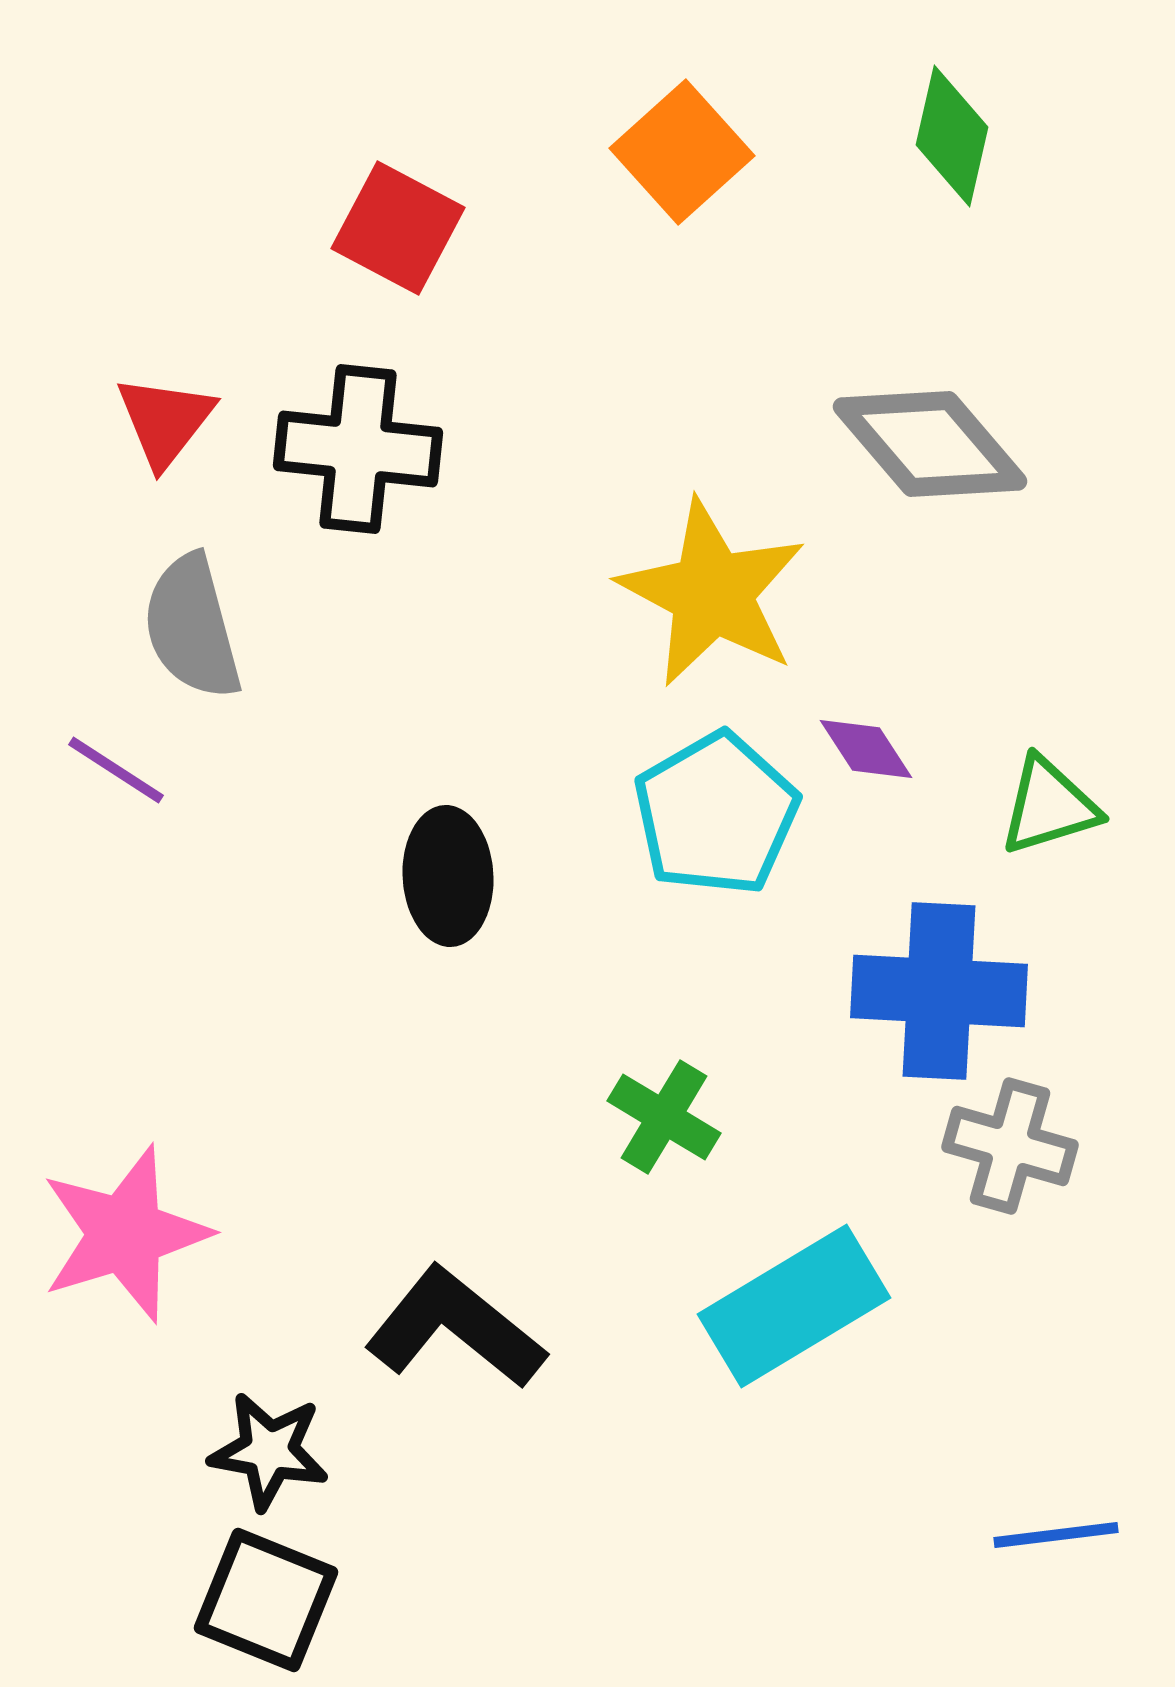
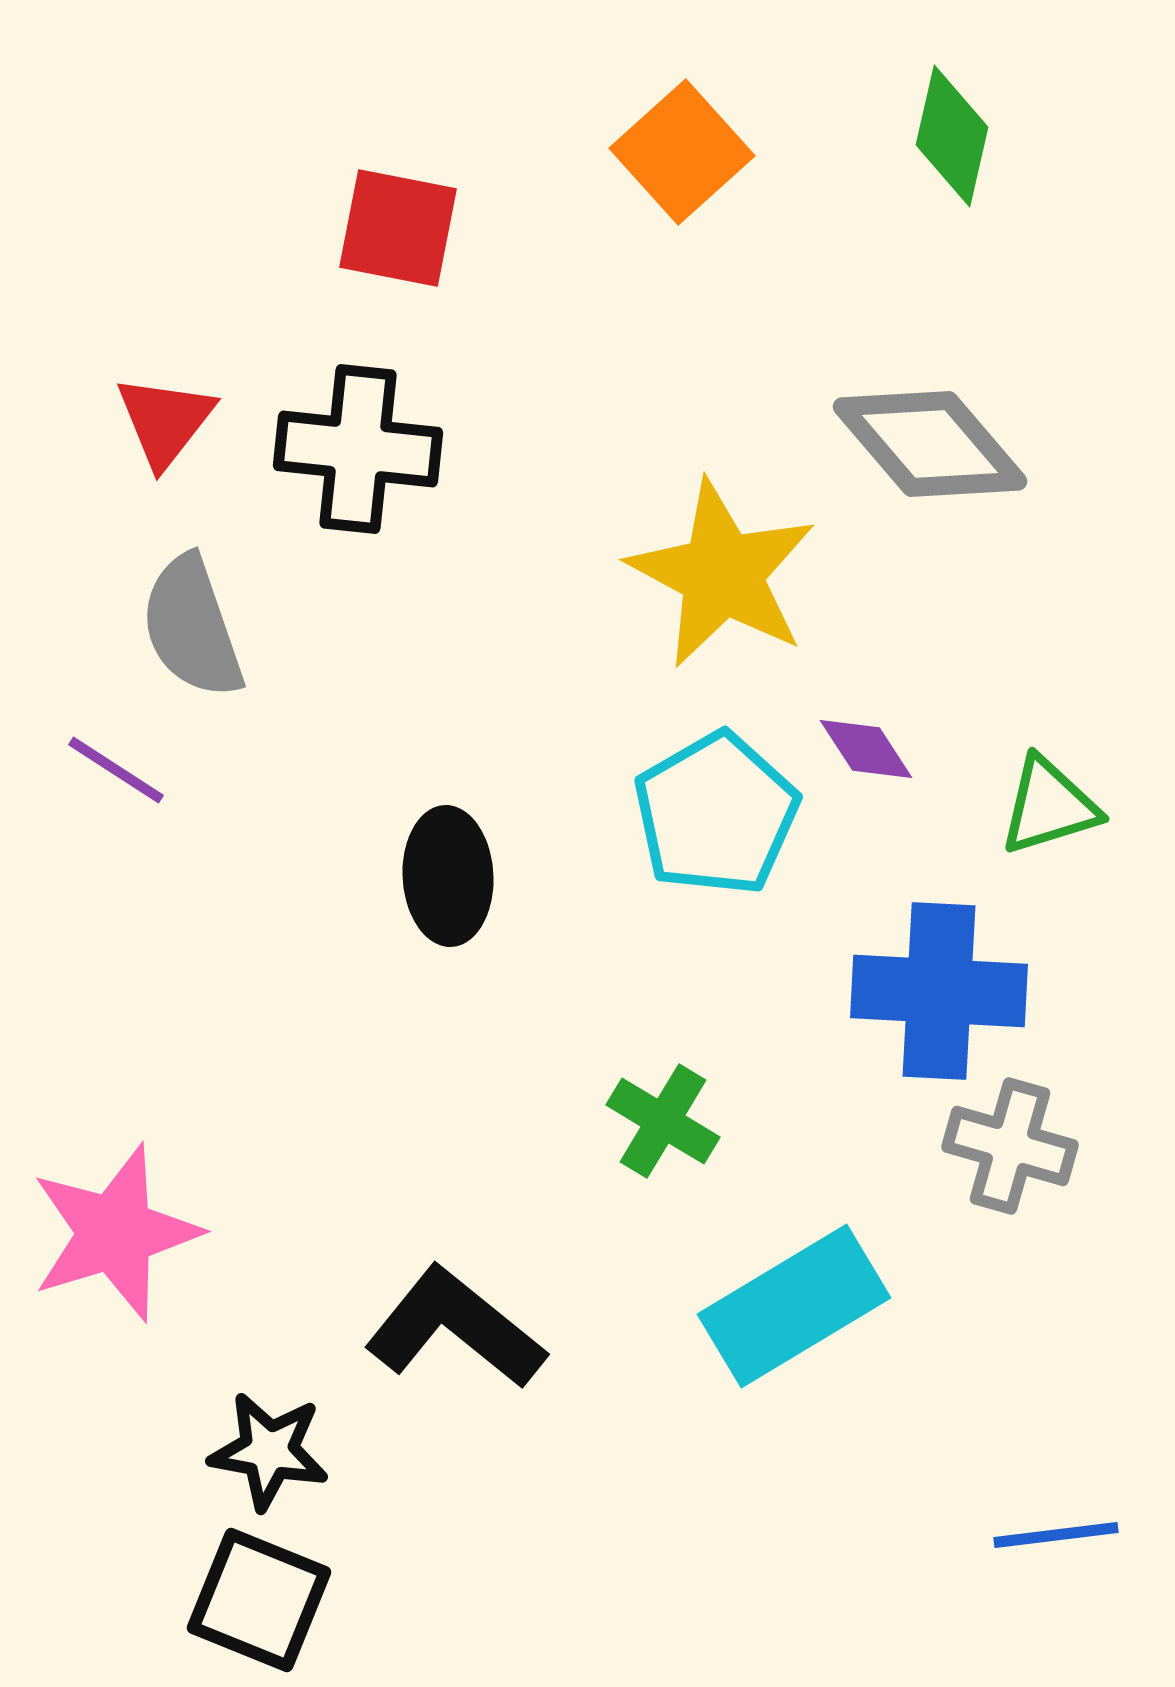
red square: rotated 17 degrees counterclockwise
yellow star: moved 10 px right, 19 px up
gray semicircle: rotated 4 degrees counterclockwise
green cross: moved 1 px left, 4 px down
pink star: moved 10 px left, 1 px up
black square: moved 7 px left
